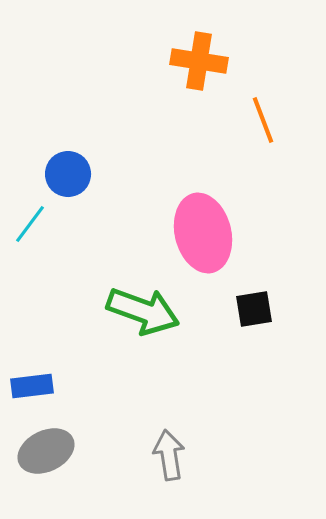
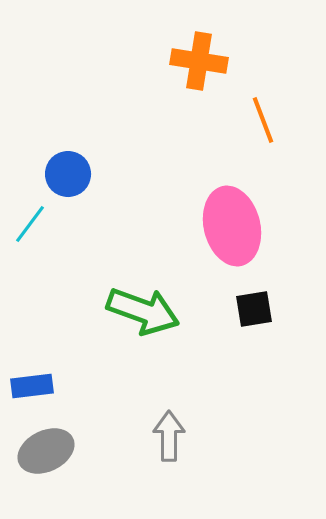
pink ellipse: moved 29 px right, 7 px up
gray arrow: moved 19 px up; rotated 9 degrees clockwise
